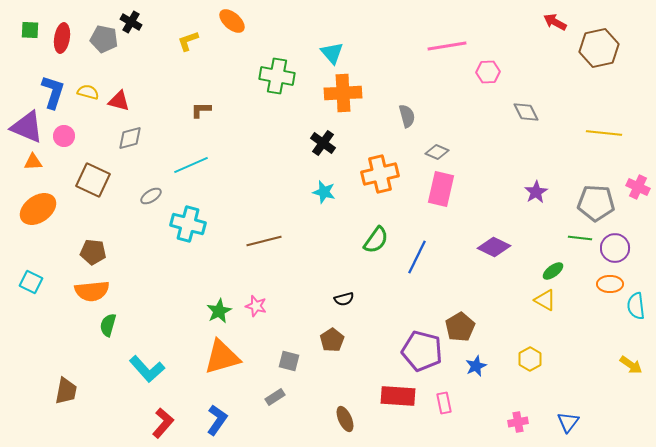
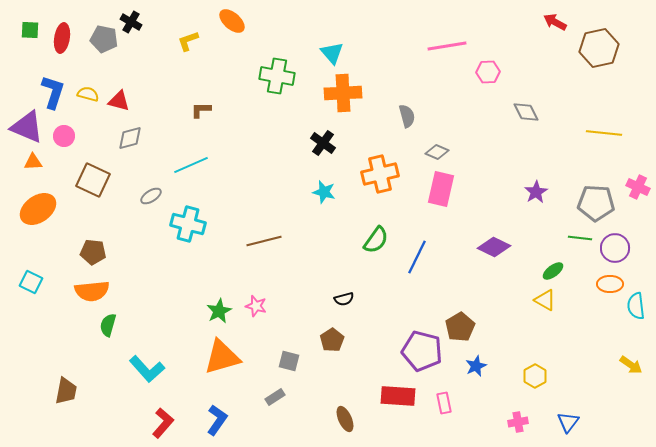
yellow semicircle at (88, 92): moved 2 px down
yellow hexagon at (530, 359): moved 5 px right, 17 px down
